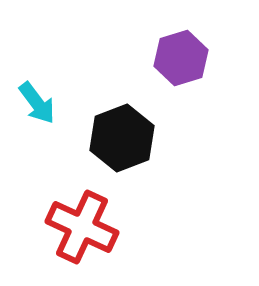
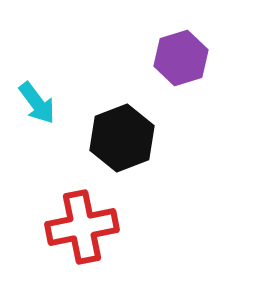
red cross: rotated 36 degrees counterclockwise
